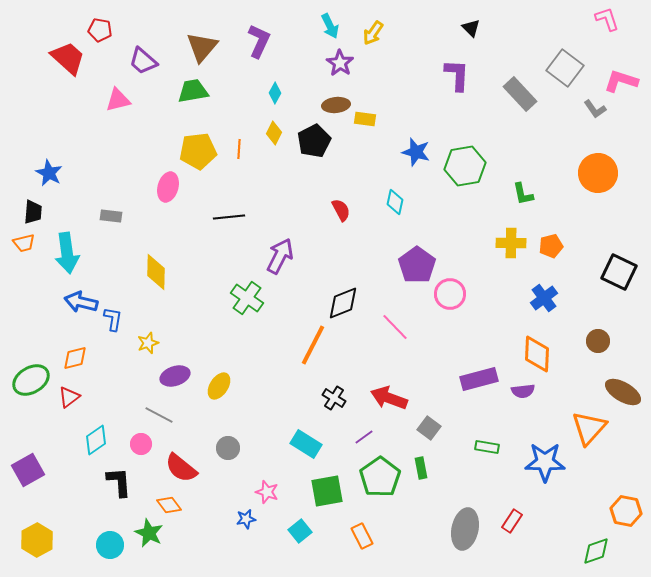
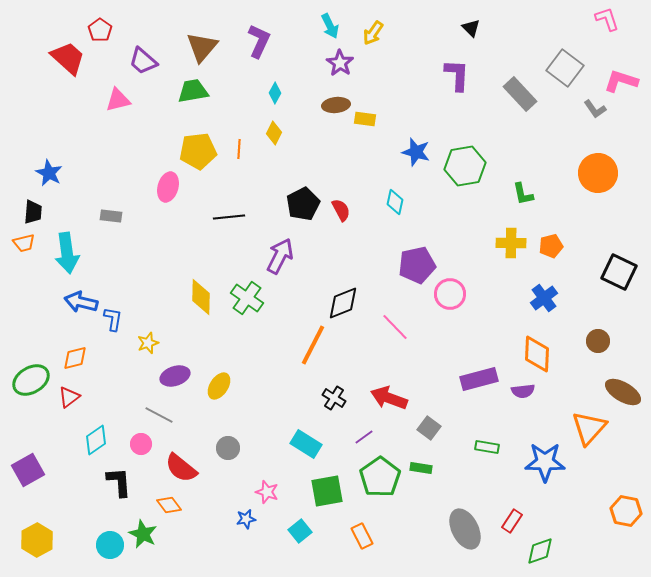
red pentagon at (100, 30): rotated 25 degrees clockwise
black pentagon at (314, 141): moved 11 px left, 63 px down
purple pentagon at (417, 265): rotated 24 degrees clockwise
yellow diamond at (156, 272): moved 45 px right, 25 px down
green rectangle at (421, 468): rotated 70 degrees counterclockwise
gray ellipse at (465, 529): rotated 39 degrees counterclockwise
green star at (149, 533): moved 6 px left, 1 px down
green diamond at (596, 551): moved 56 px left
